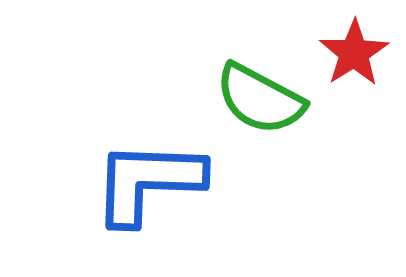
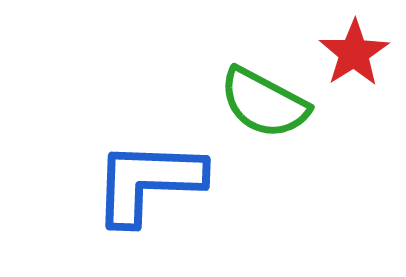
green semicircle: moved 4 px right, 4 px down
